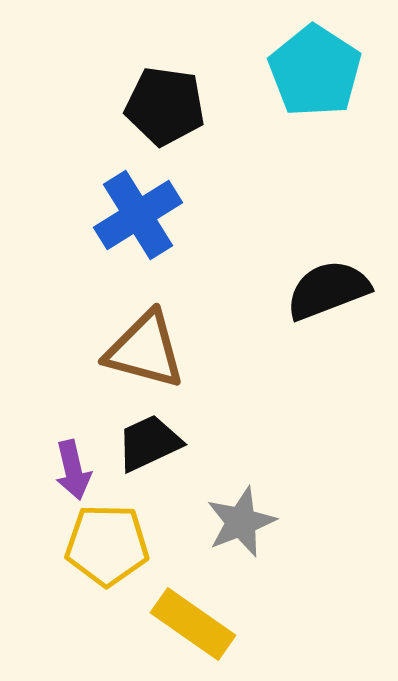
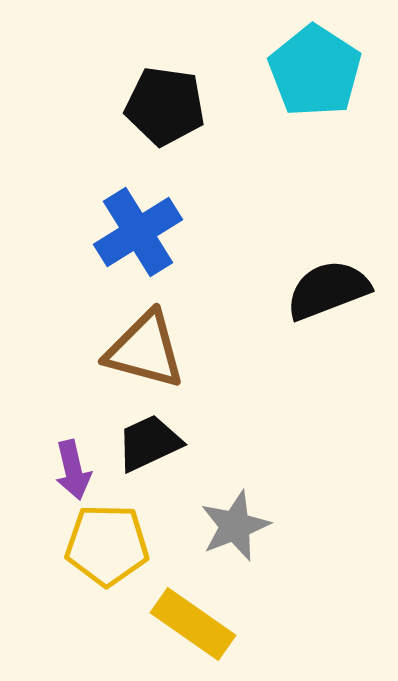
blue cross: moved 17 px down
gray star: moved 6 px left, 4 px down
